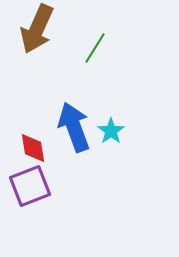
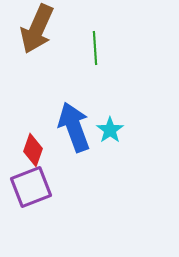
green line: rotated 36 degrees counterclockwise
cyan star: moved 1 px left, 1 px up
red diamond: moved 2 px down; rotated 28 degrees clockwise
purple square: moved 1 px right, 1 px down
